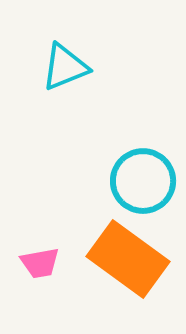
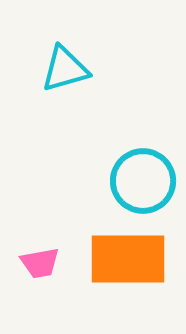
cyan triangle: moved 2 px down; rotated 6 degrees clockwise
orange rectangle: rotated 36 degrees counterclockwise
